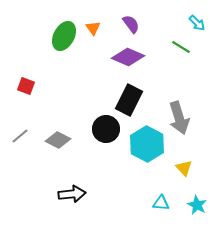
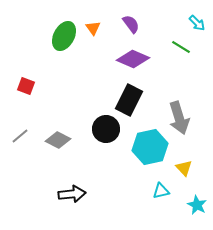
purple diamond: moved 5 px right, 2 px down
cyan hexagon: moved 3 px right, 3 px down; rotated 20 degrees clockwise
cyan triangle: moved 12 px up; rotated 18 degrees counterclockwise
